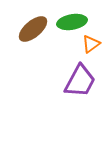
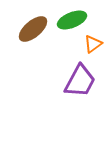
green ellipse: moved 2 px up; rotated 12 degrees counterclockwise
orange triangle: moved 2 px right
